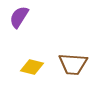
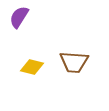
brown trapezoid: moved 1 px right, 2 px up
